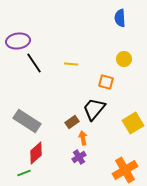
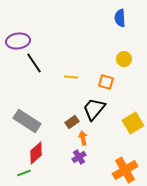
yellow line: moved 13 px down
